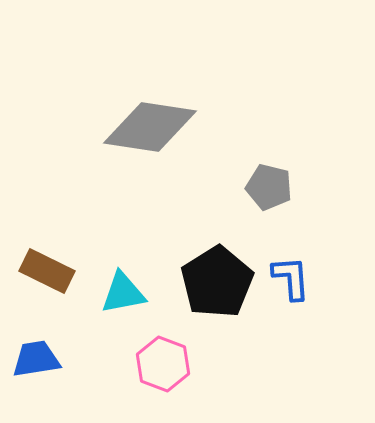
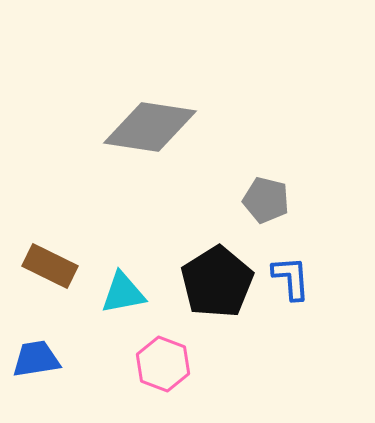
gray pentagon: moved 3 px left, 13 px down
brown rectangle: moved 3 px right, 5 px up
